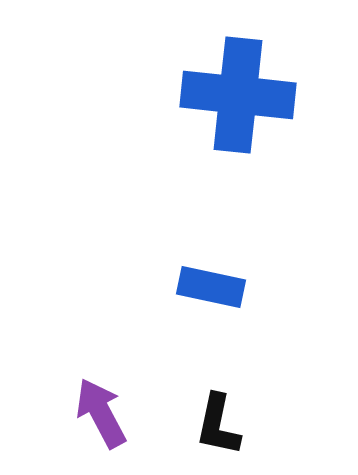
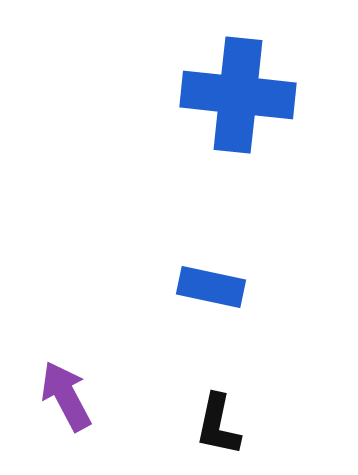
purple arrow: moved 35 px left, 17 px up
